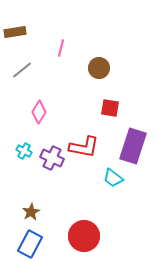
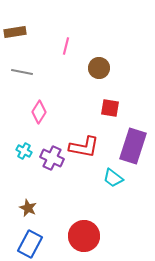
pink line: moved 5 px right, 2 px up
gray line: moved 2 px down; rotated 50 degrees clockwise
brown star: moved 3 px left, 4 px up; rotated 18 degrees counterclockwise
